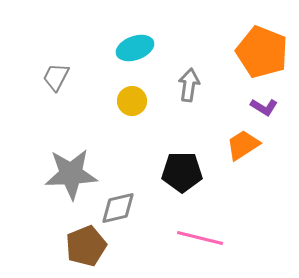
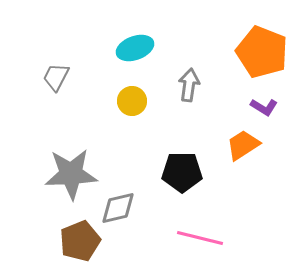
brown pentagon: moved 6 px left, 5 px up
